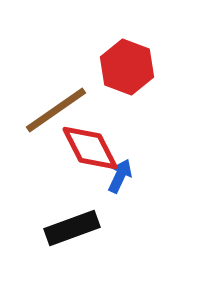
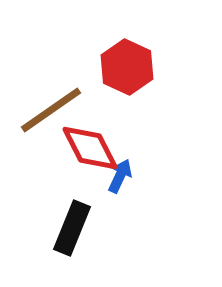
red hexagon: rotated 4 degrees clockwise
brown line: moved 5 px left
black rectangle: rotated 48 degrees counterclockwise
